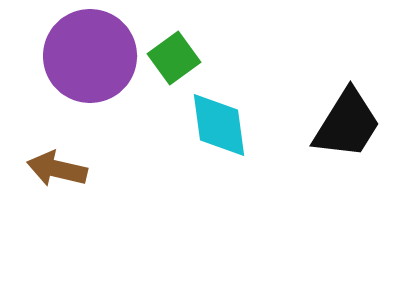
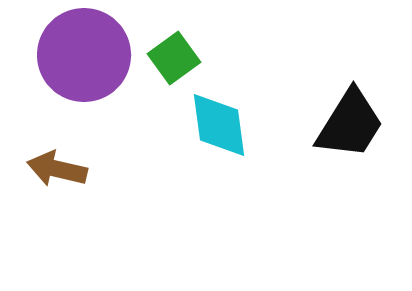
purple circle: moved 6 px left, 1 px up
black trapezoid: moved 3 px right
